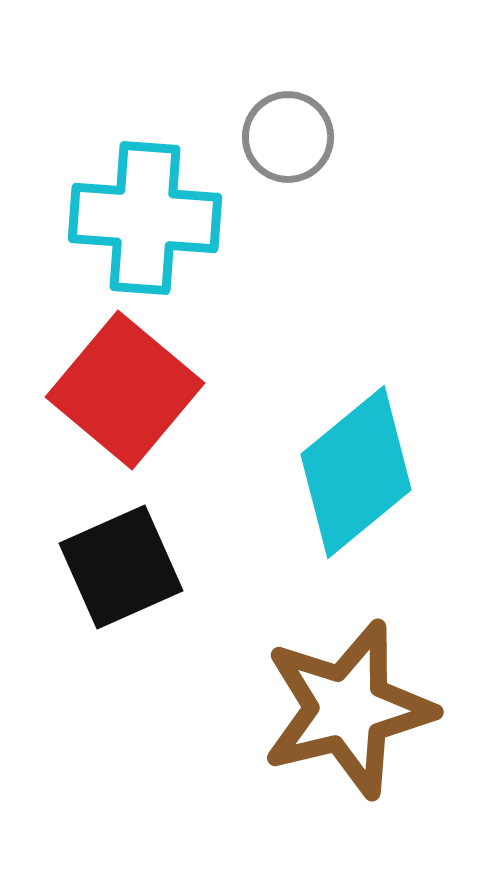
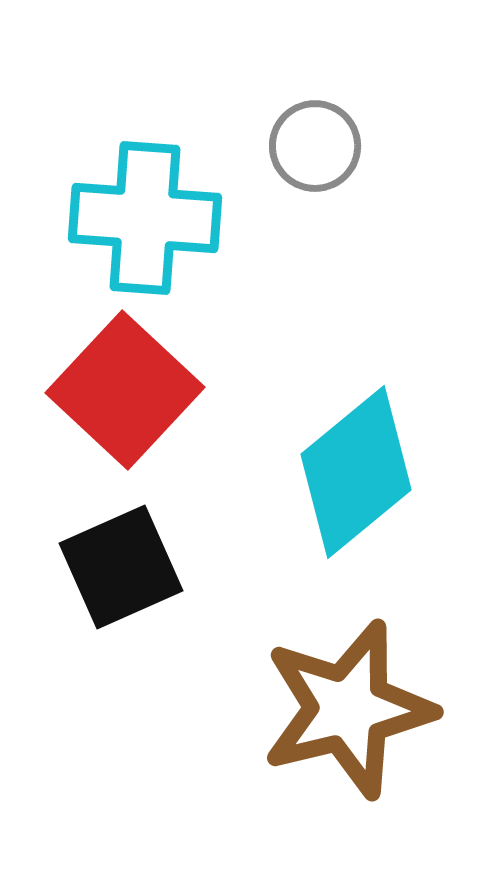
gray circle: moved 27 px right, 9 px down
red square: rotated 3 degrees clockwise
